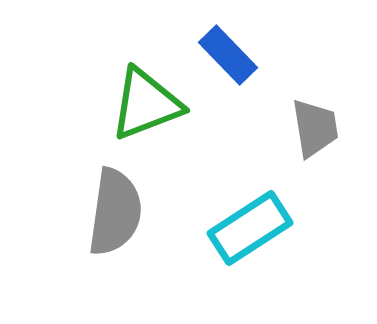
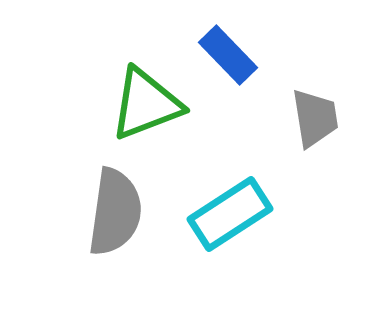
gray trapezoid: moved 10 px up
cyan rectangle: moved 20 px left, 14 px up
